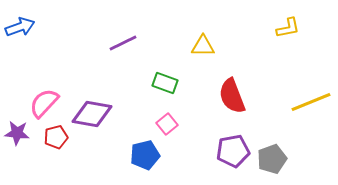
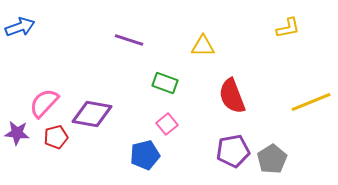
purple line: moved 6 px right, 3 px up; rotated 44 degrees clockwise
gray pentagon: rotated 12 degrees counterclockwise
